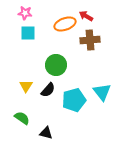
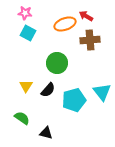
cyan square: rotated 28 degrees clockwise
green circle: moved 1 px right, 2 px up
